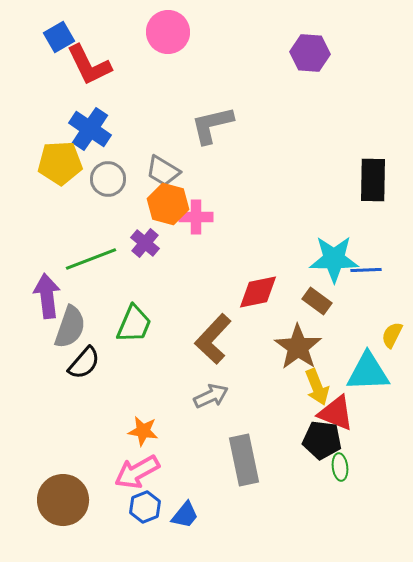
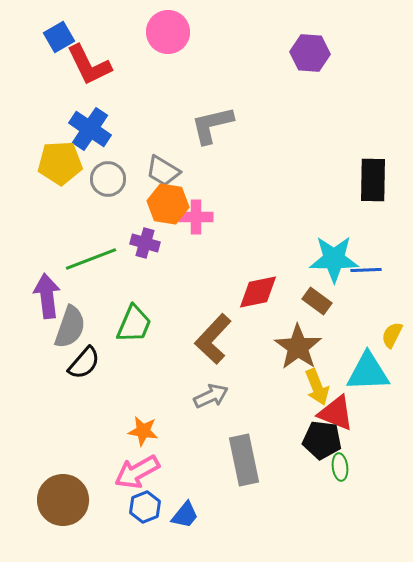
orange hexagon: rotated 6 degrees counterclockwise
purple cross: rotated 24 degrees counterclockwise
